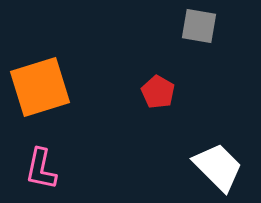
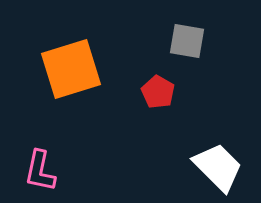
gray square: moved 12 px left, 15 px down
orange square: moved 31 px right, 18 px up
pink L-shape: moved 1 px left, 2 px down
